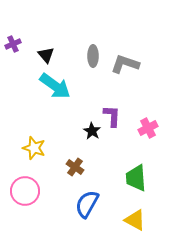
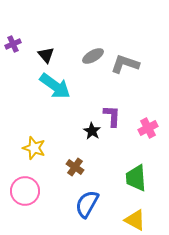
gray ellipse: rotated 60 degrees clockwise
